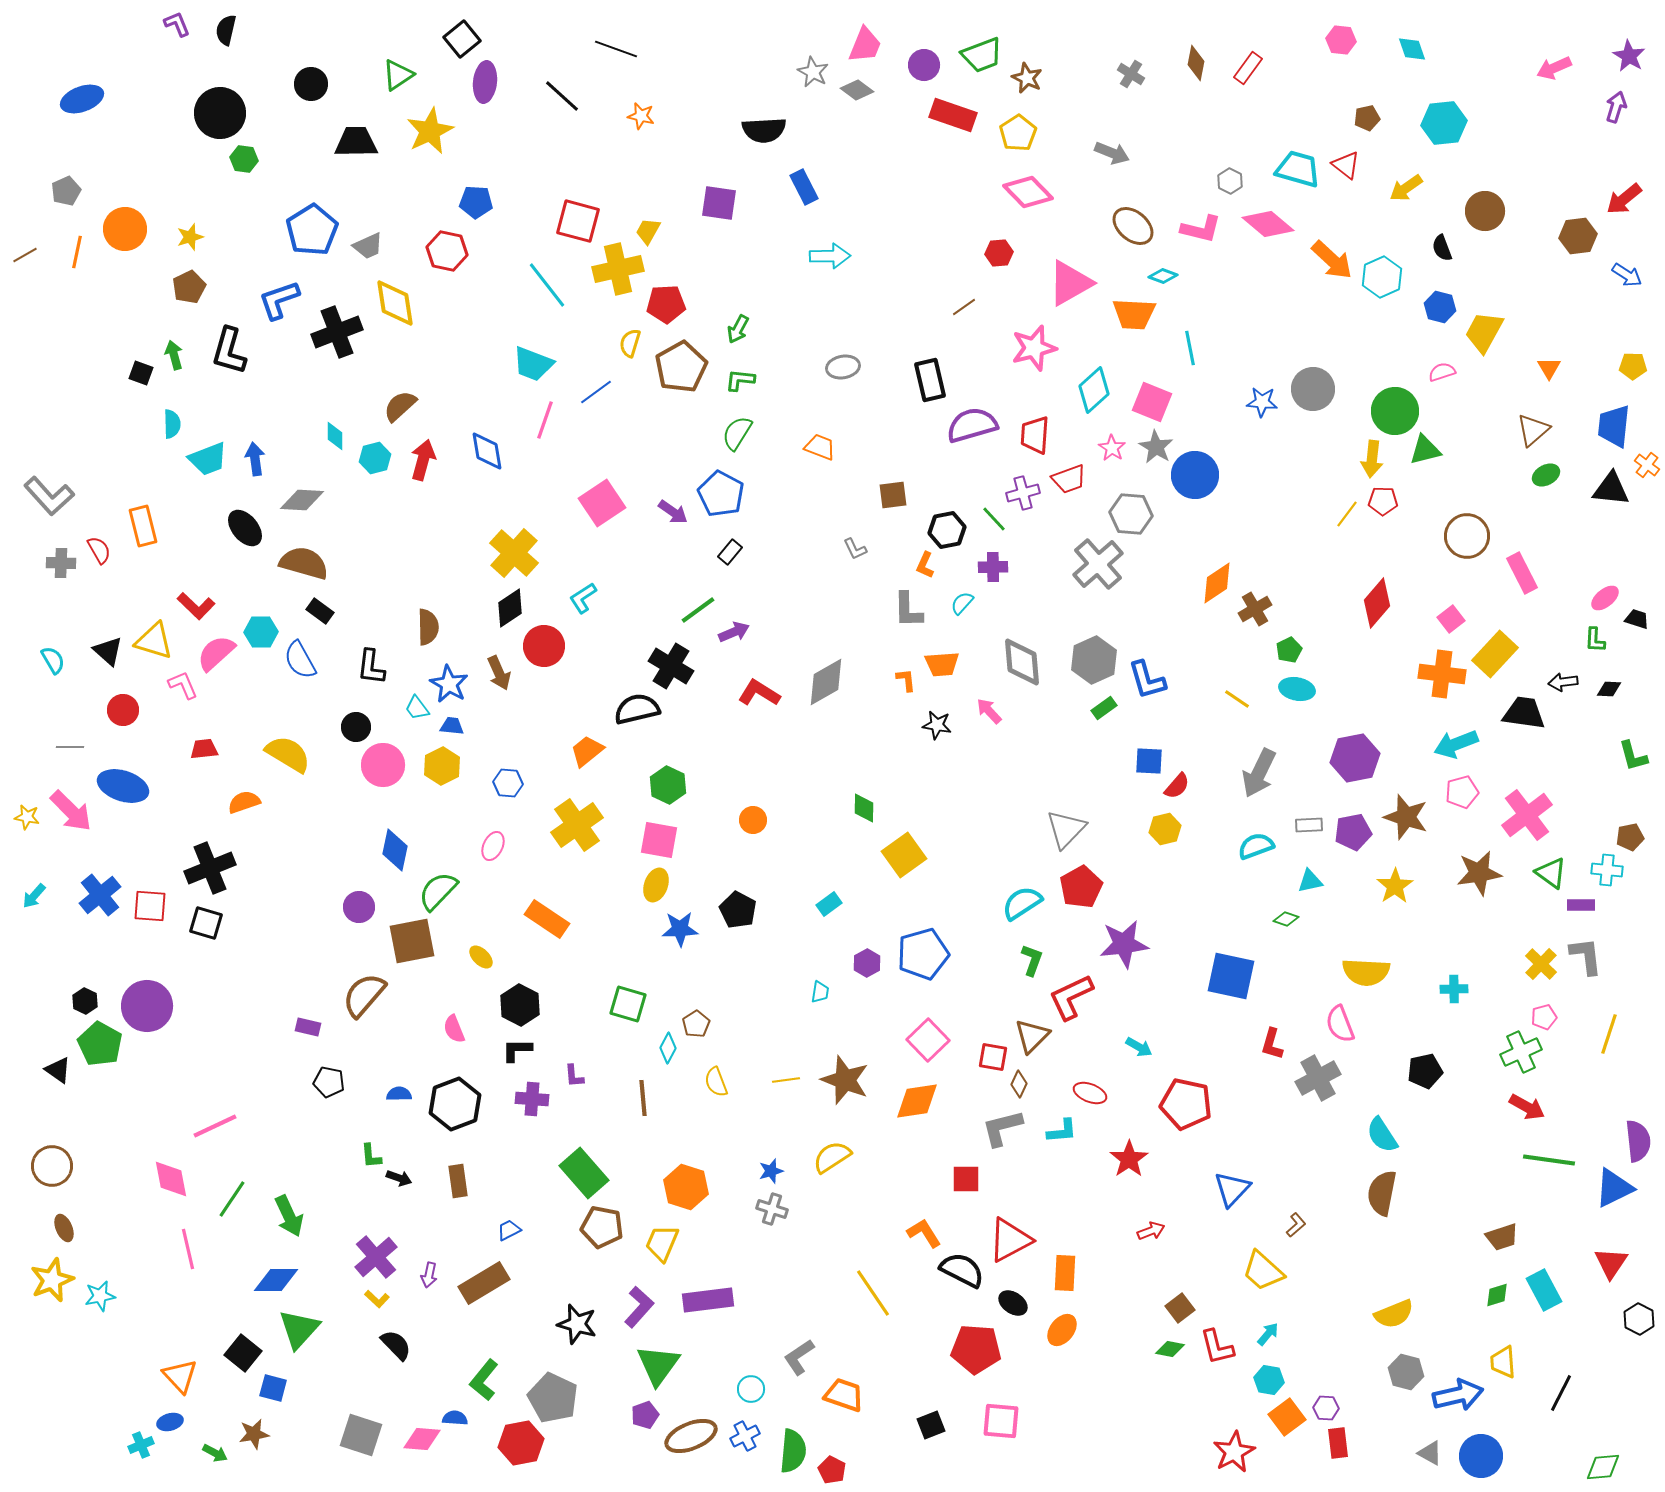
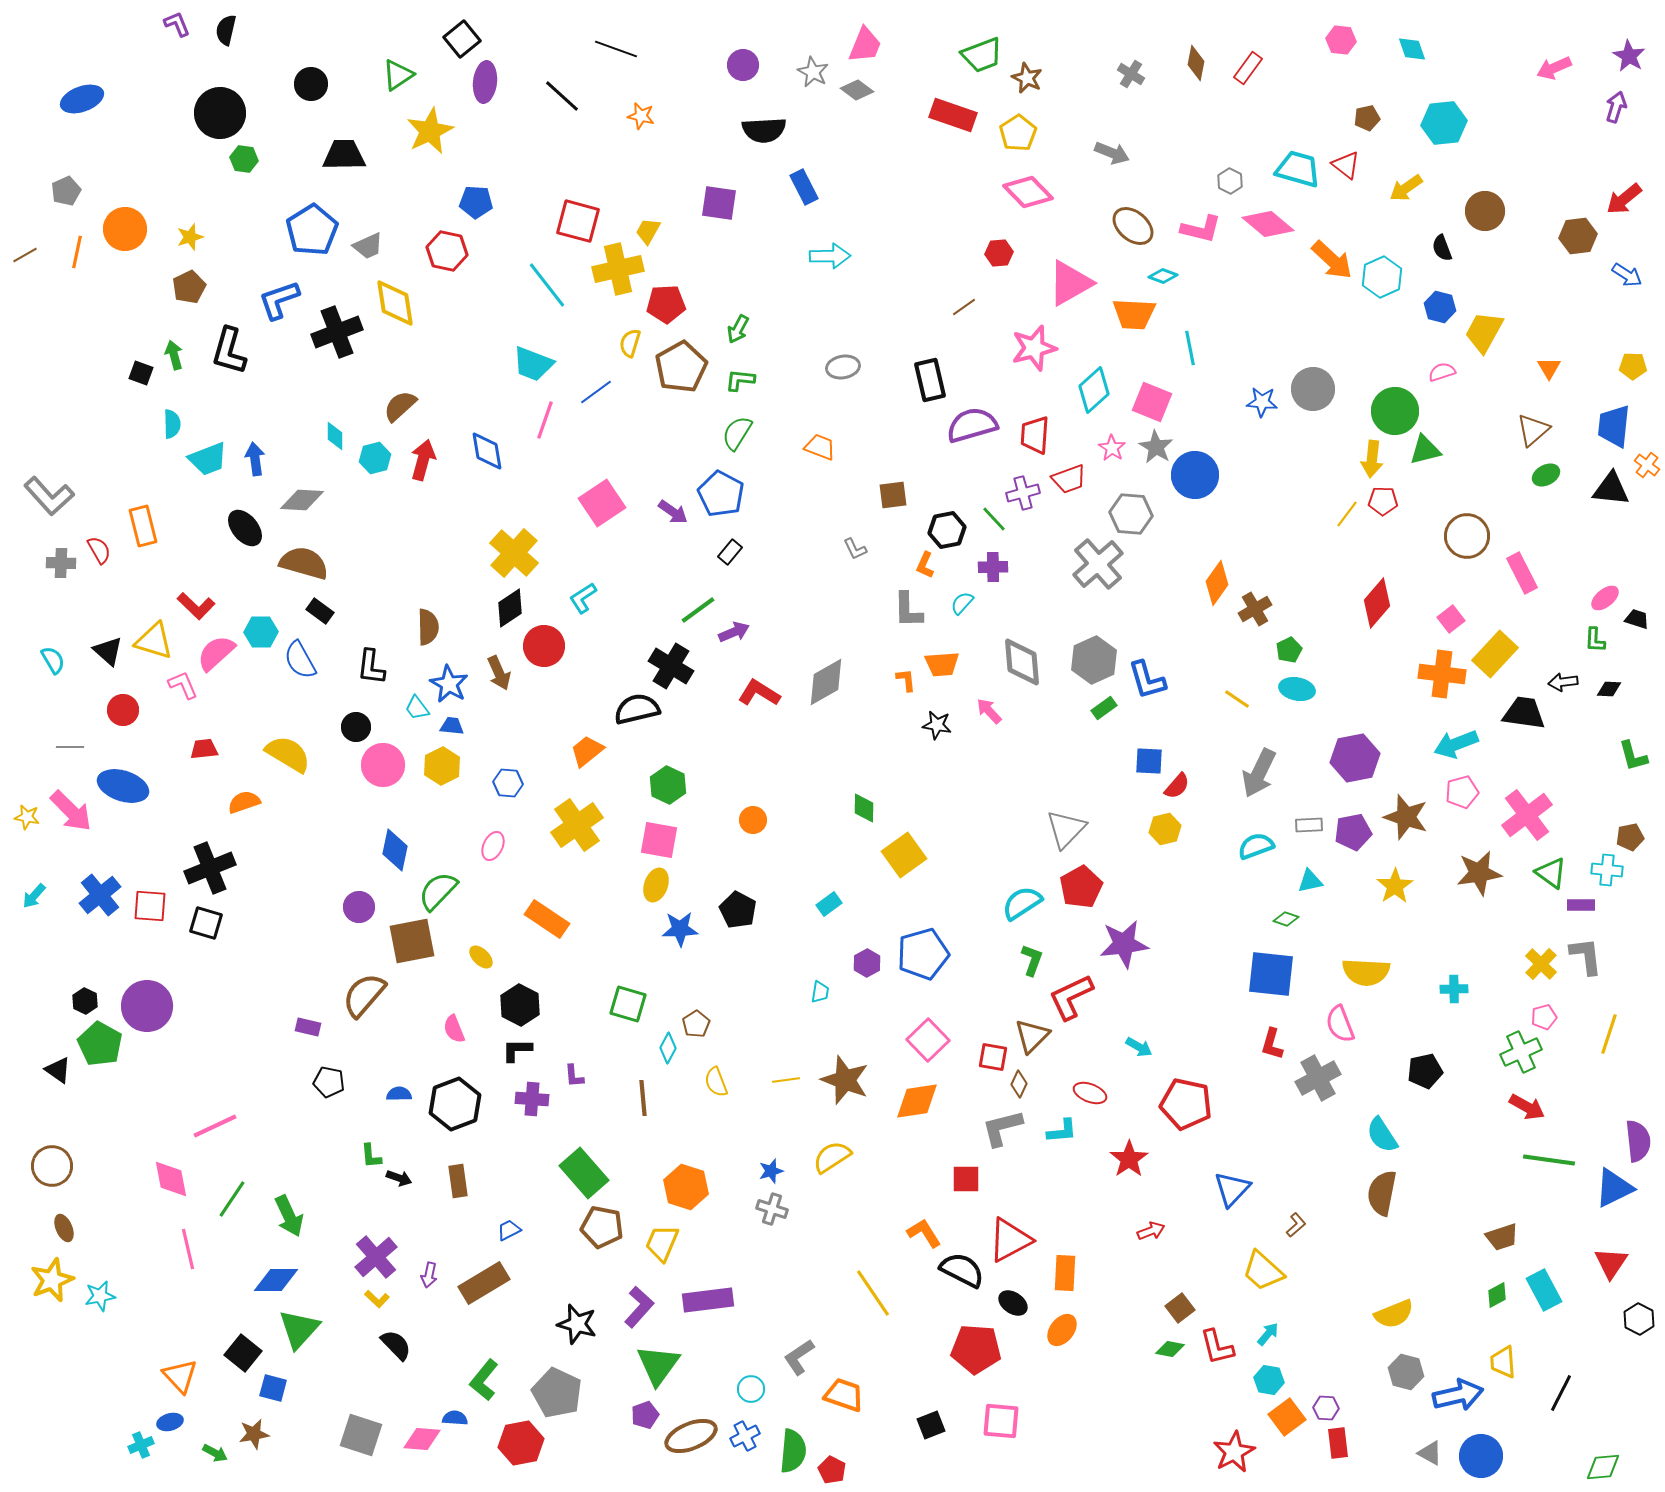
purple circle at (924, 65): moved 181 px left
black trapezoid at (356, 142): moved 12 px left, 13 px down
orange diamond at (1217, 583): rotated 21 degrees counterclockwise
blue square at (1231, 976): moved 40 px right, 2 px up; rotated 6 degrees counterclockwise
green diamond at (1497, 1295): rotated 12 degrees counterclockwise
gray pentagon at (553, 1398): moved 4 px right, 5 px up
